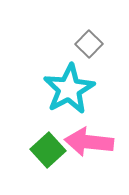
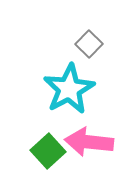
green square: moved 1 px down
